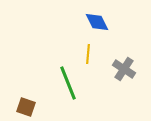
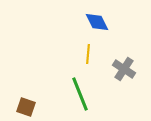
green line: moved 12 px right, 11 px down
